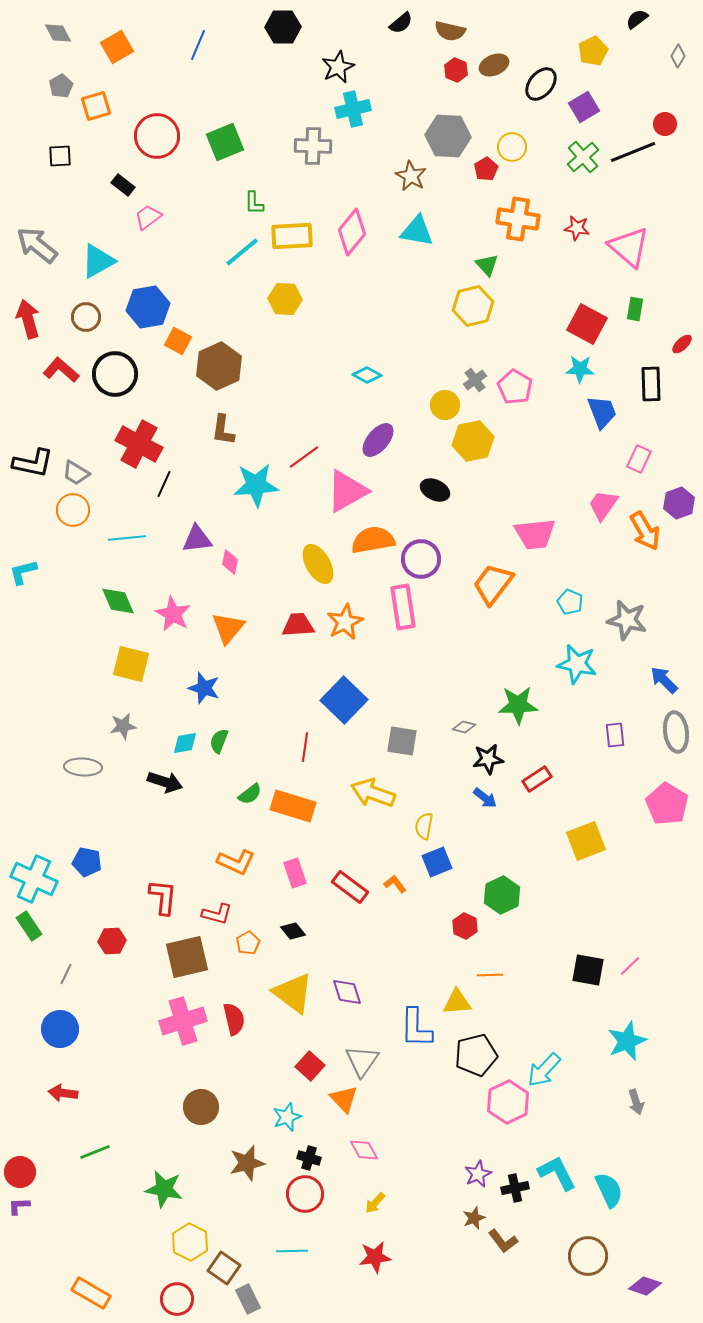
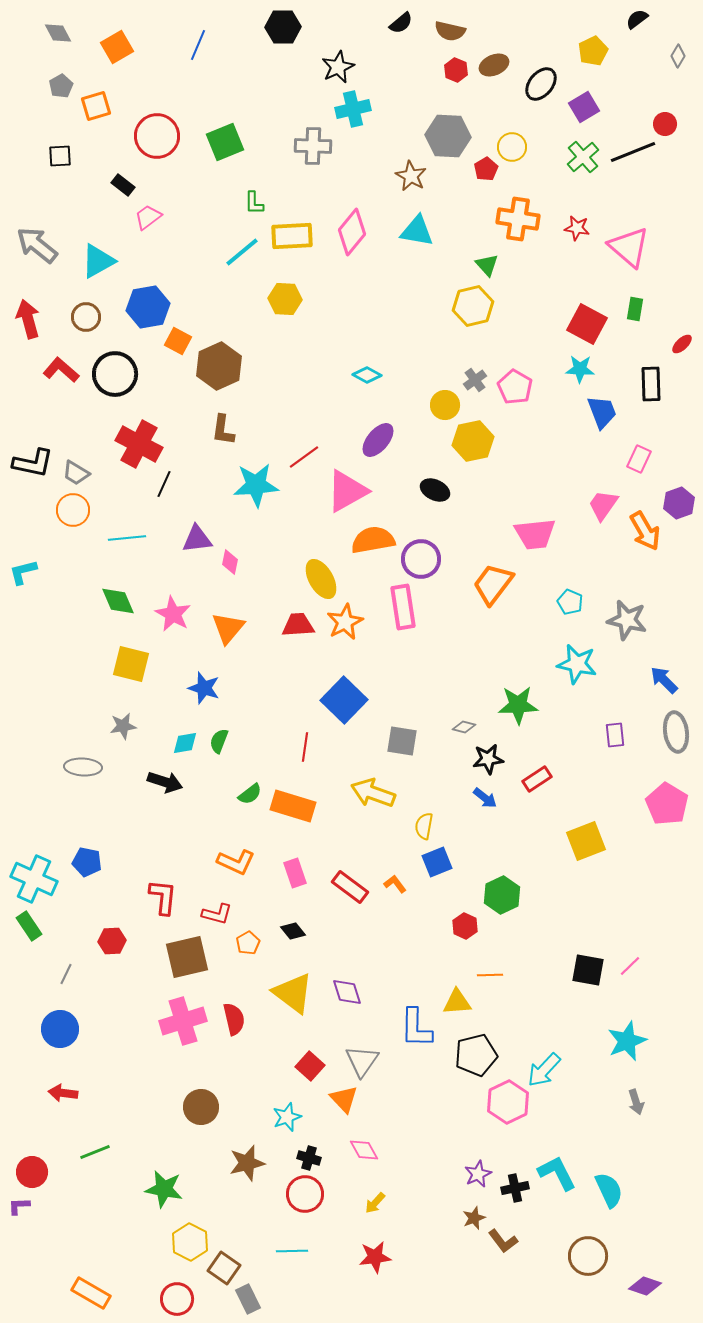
yellow ellipse at (318, 564): moved 3 px right, 15 px down
red circle at (20, 1172): moved 12 px right
